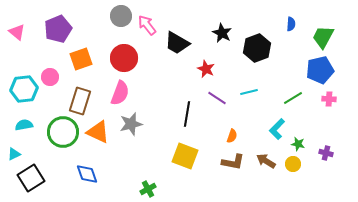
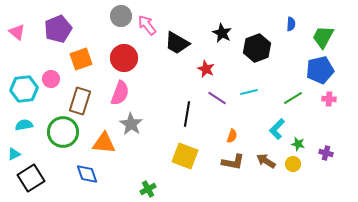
pink circle: moved 1 px right, 2 px down
gray star: rotated 25 degrees counterclockwise
orange triangle: moved 6 px right, 11 px down; rotated 20 degrees counterclockwise
